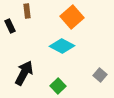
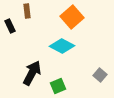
black arrow: moved 8 px right
green square: rotated 21 degrees clockwise
